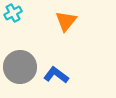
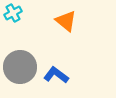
orange triangle: rotated 30 degrees counterclockwise
